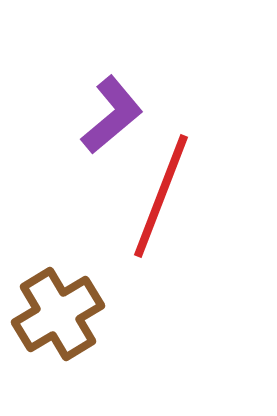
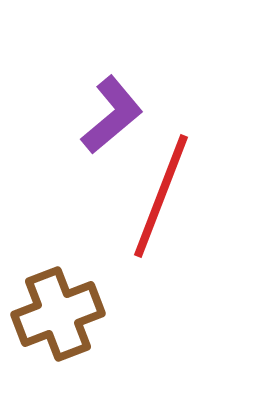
brown cross: rotated 10 degrees clockwise
